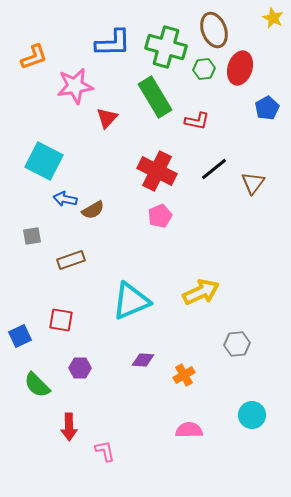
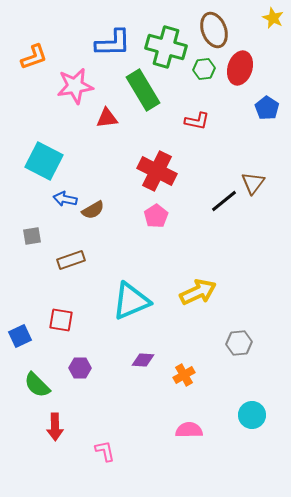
green rectangle: moved 12 px left, 7 px up
blue pentagon: rotated 10 degrees counterclockwise
red triangle: rotated 40 degrees clockwise
black line: moved 10 px right, 32 px down
pink pentagon: moved 4 px left; rotated 10 degrees counterclockwise
yellow arrow: moved 3 px left
gray hexagon: moved 2 px right, 1 px up
red arrow: moved 14 px left
